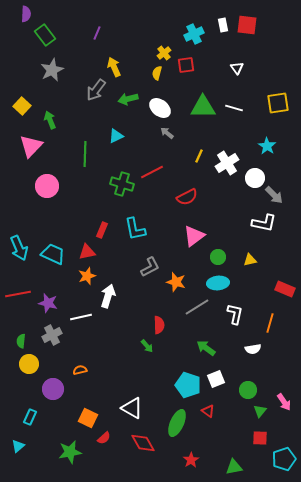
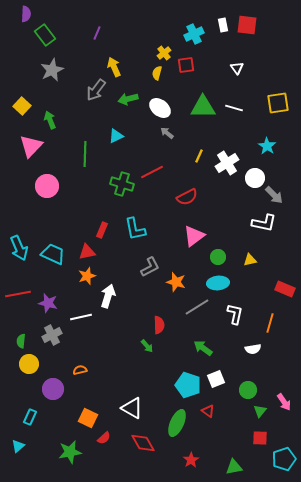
green arrow at (206, 348): moved 3 px left
